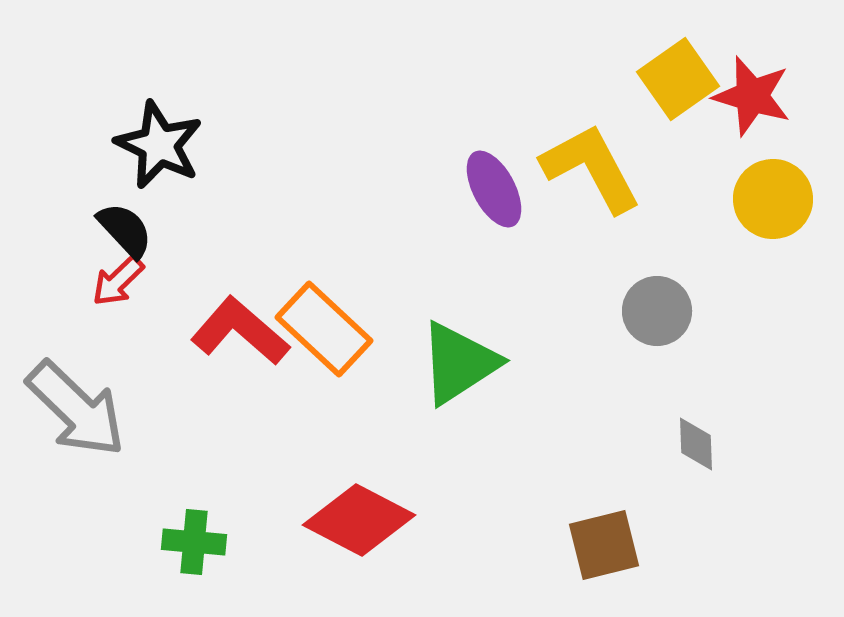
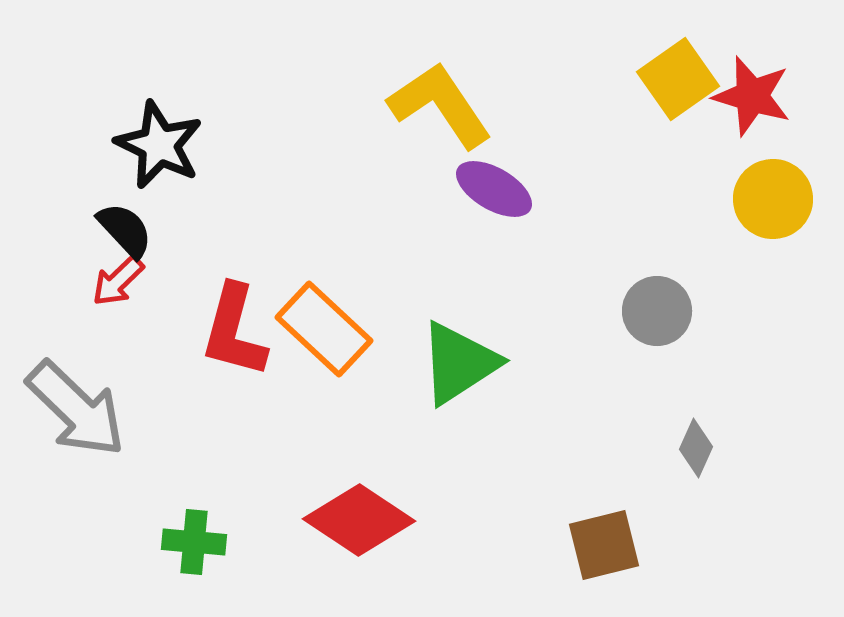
yellow L-shape: moved 151 px left, 63 px up; rotated 6 degrees counterclockwise
purple ellipse: rotated 32 degrees counterclockwise
red L-shape: moved 6 px left; rotated 116 degrees counterclockwise
gray diamond: moved 4 px down; rotated 26 degrees clockwise
red diamond: rotated 6 degrees clockwise
